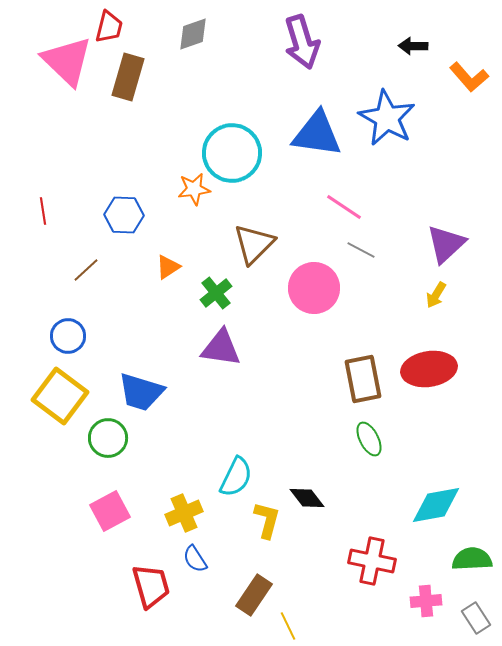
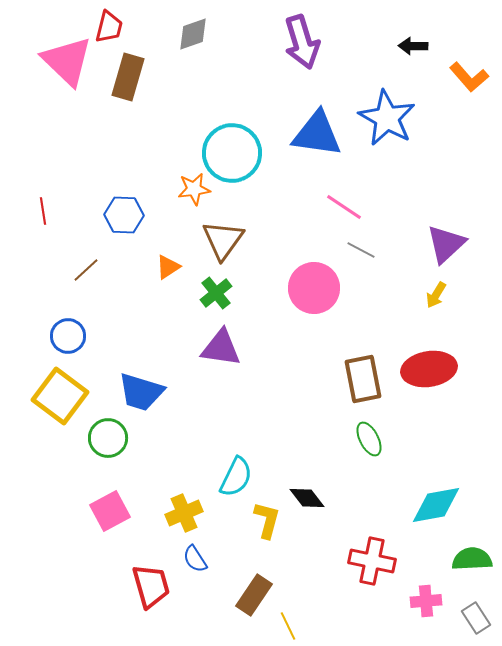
brown triangle at (254, 244): moved 31 px left, 4 px up; rotated 9 degrees counterclockwise
